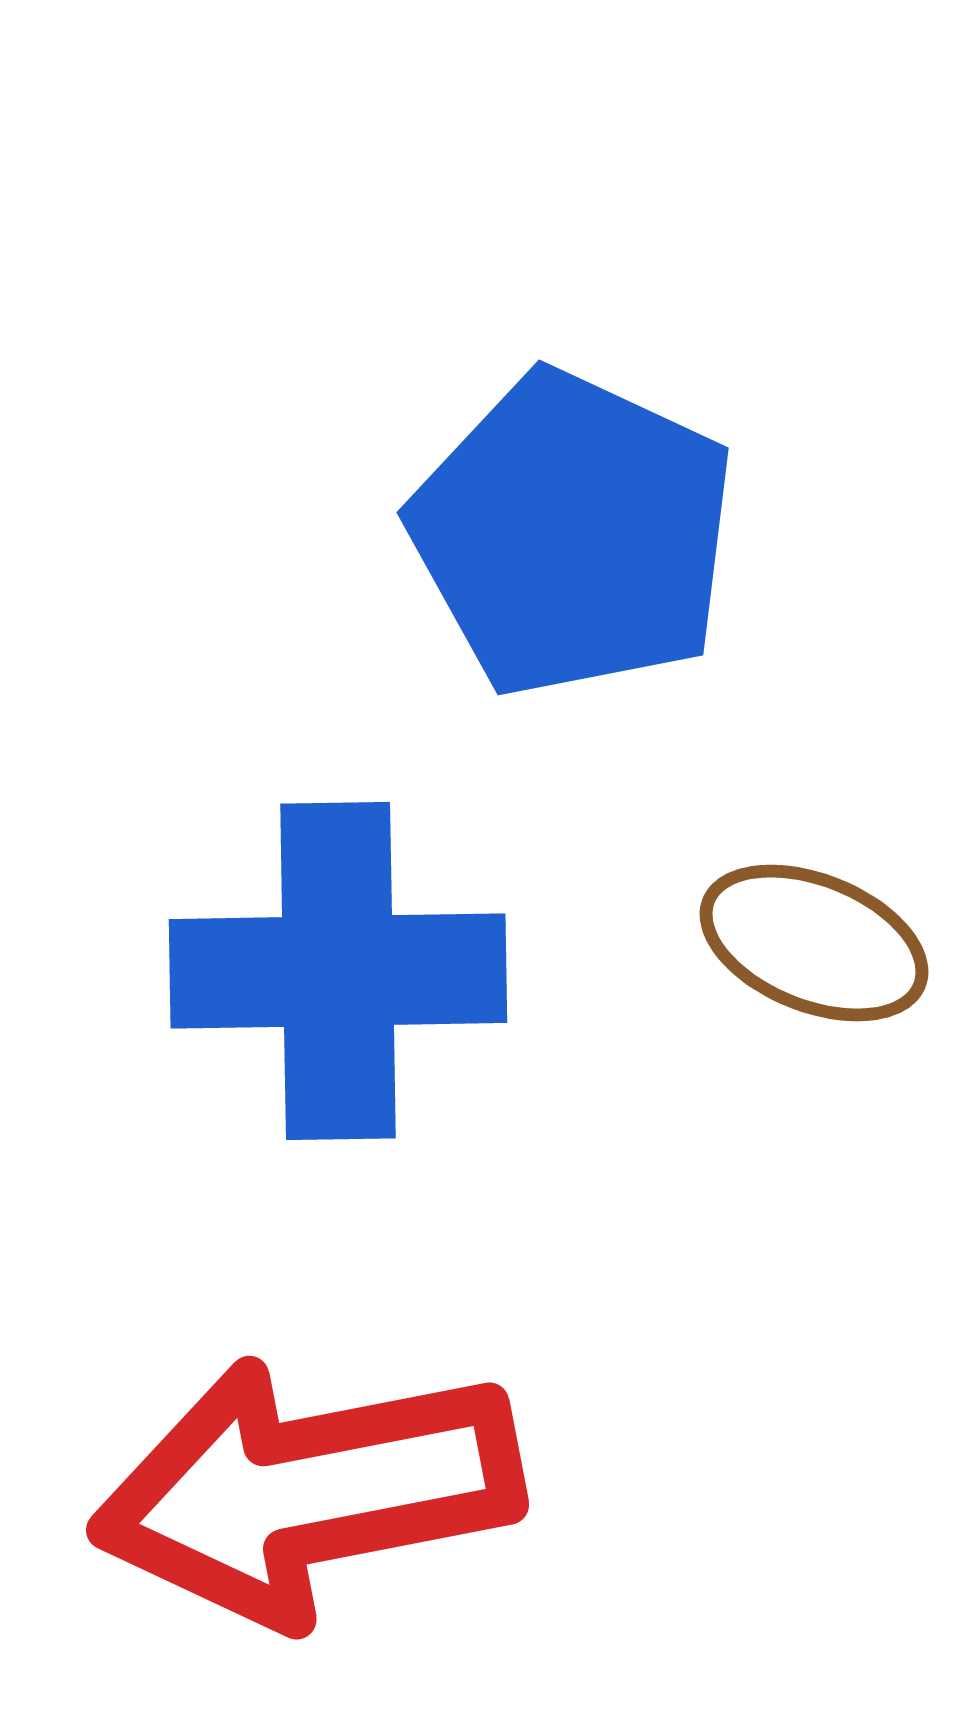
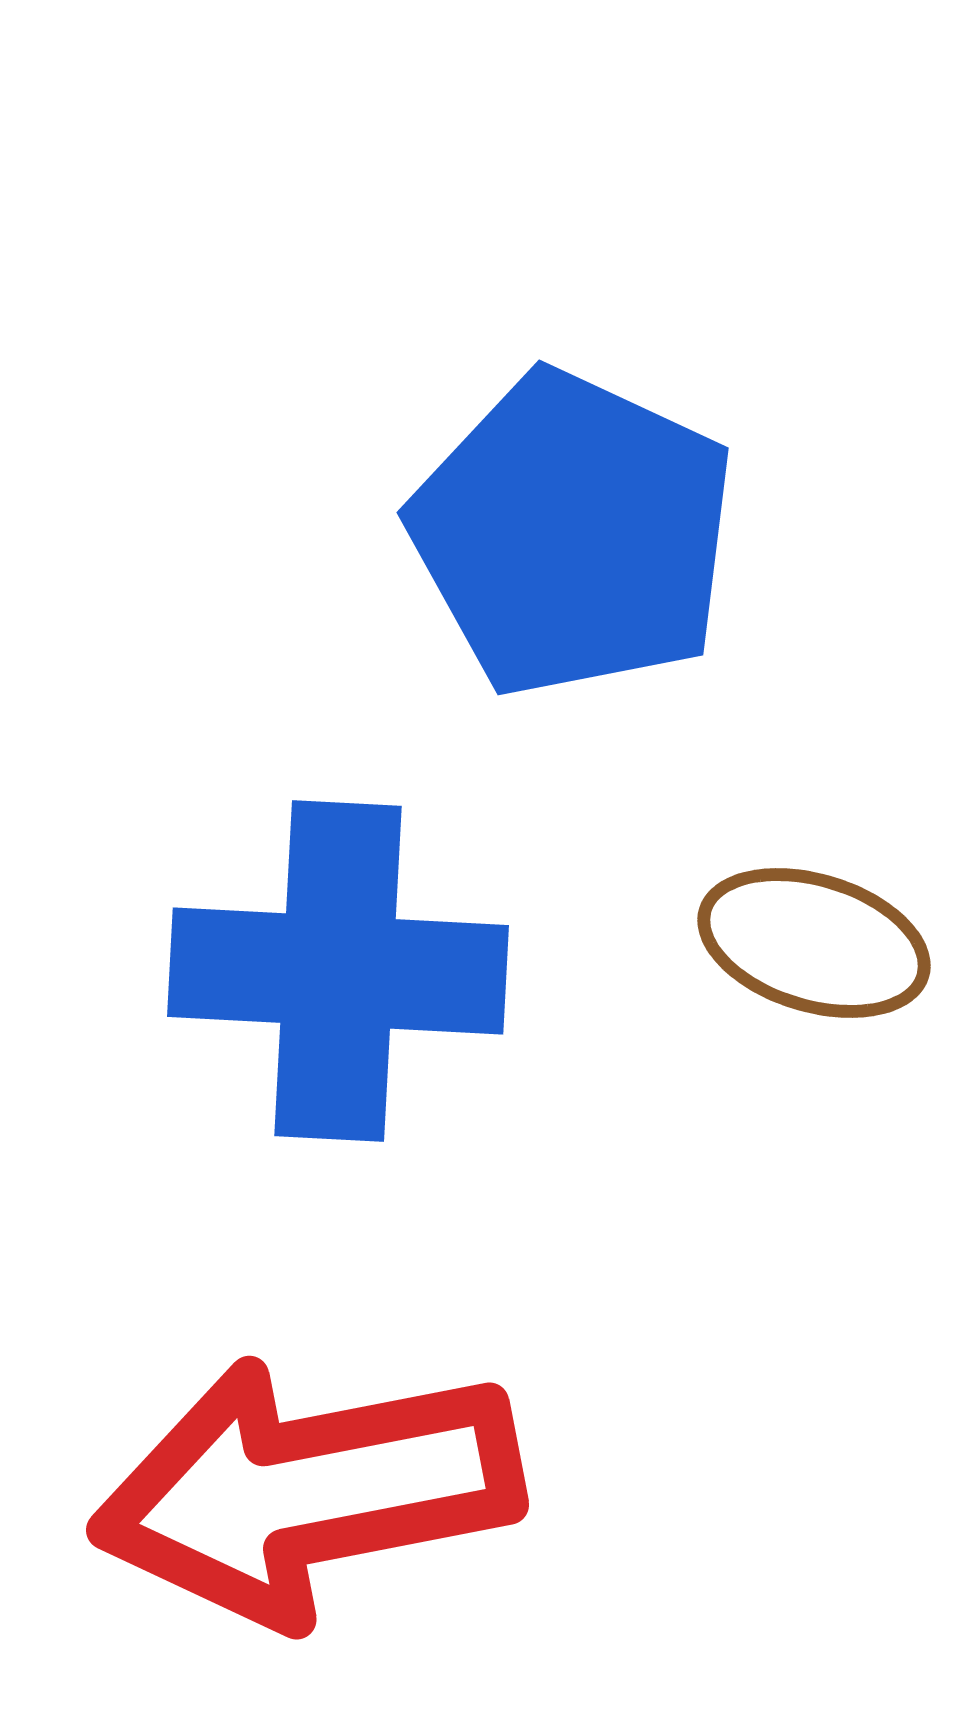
brown ellipse: rotated 5 degrees counterclockwise
blue cross: rotated 4 degrees clockwise
